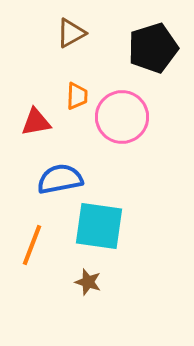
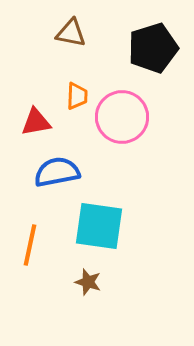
brown triangle: rotated 40 degrees clockwise
blue semicircle: moved 3 px left, 7 px up
orange line: moved 2 px left; rotated 9 degrees counterclockwise
